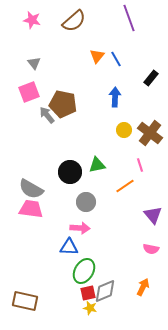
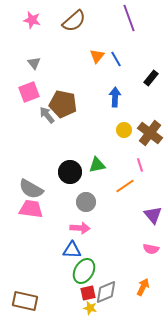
blue triangle: moved 3 px right, 3 px down
gray diamond: moved 1 px right, 1 px down
